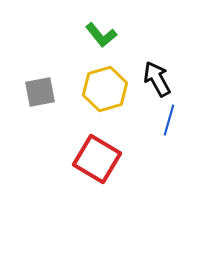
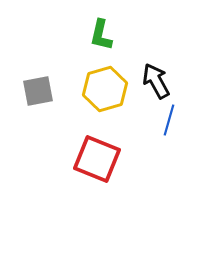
green L-shape: rotated 52 degrees clockwise
black arrow: moved 1 px left, 2 px down
gray square: moved 2 px left, 1 px up
red square: rotated 9 degrees counterclockwise
